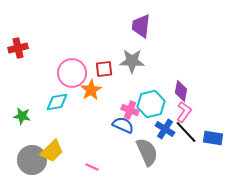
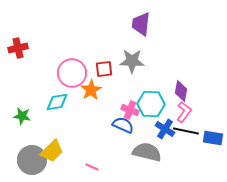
purple trapezoid: moved 2 px up
cyan hexagon: rotated 16 degrees clockwise
black line: moved 1 px up; rotated 35 degrees counterclockwise
gray semicircle: rotated 52 degrees counterclockwise
